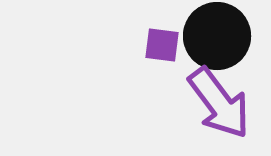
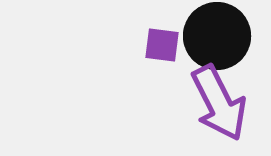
purple arrow: rotated 10 degrees clockwise
